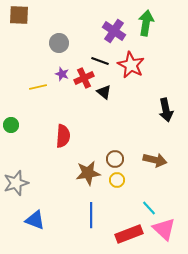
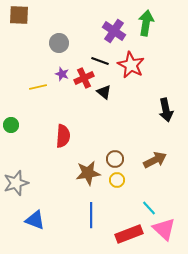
brown arrow: rotated 40 degrees counterclockwise
